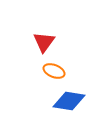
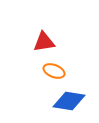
red triangle: rotated 45 degrees clockwise
